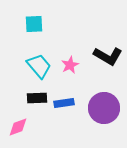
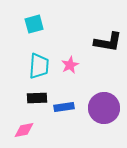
cyan square: rotated 12 degrees counterclockwise
black L-shape: moved 14 px up; rotated 20 degrees counterclockwise
cyan trapezoid: rotated 44 degrees clockwise
blue rectangle: moved 4 px down
pink diamond: moved 6 px right, 3 px down; rotated 10 degrees clockwise
